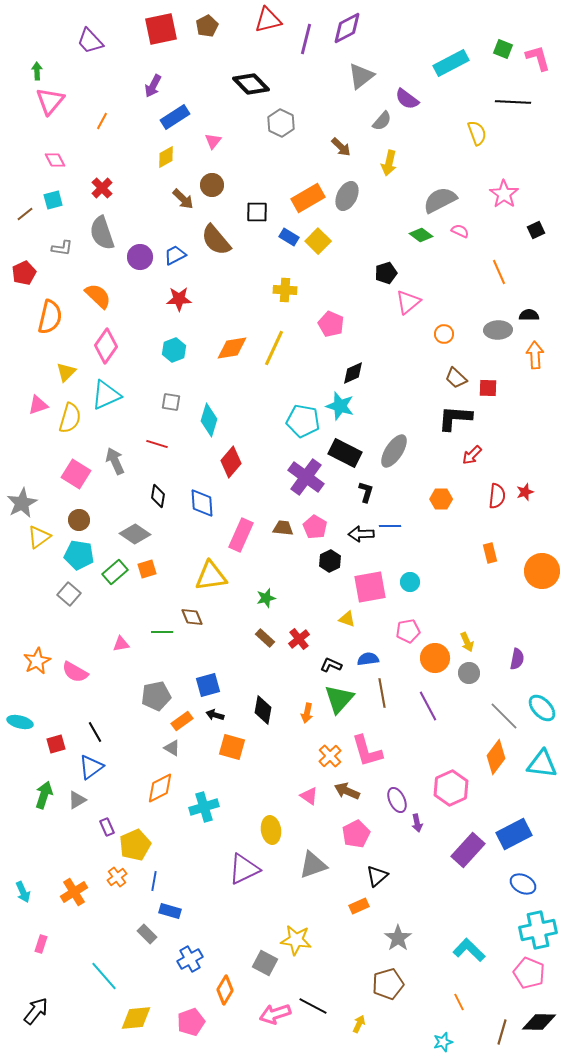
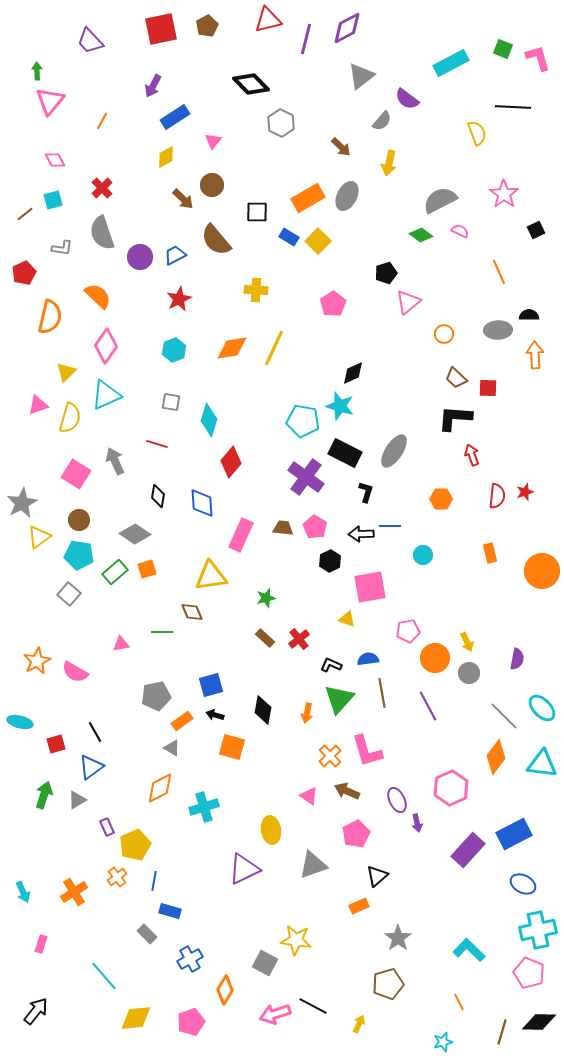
black line at (513, 102): moved 5 px down
yellow cross at (285, 290): moved 29 px left
red star at (179, 299): rotated 25 degrees counterclockwise
pink pentagon at (331, 324): moved 2 px right, 20 px up; rotated 15 degrees clockwise
red arrow at (472, 455): rotated 115 degrees clockwise
cyan circle at (410, 582): moved 13 px right, 27 px up
brown diamond at (192, 617): moved 5 px up
blue square at (208, 685): moved 3 px right
